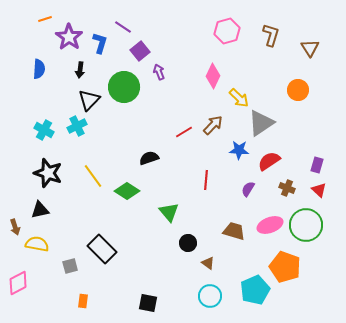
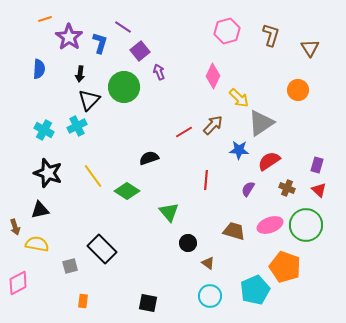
black arrow at (80, 70): moved 4 px down
